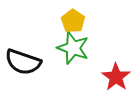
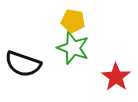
yellow pentagon: rotated 25 degrees counterclockwise
black semicircle: moved 2 px down
